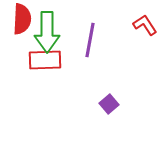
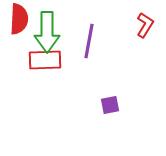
red semicircle: moved 3 px left
red L-shape: rotated 65 degrees clockwise
purple line: moved 1 px left, 1 px down
purple square: moved 1 px right, 1 px down; rotated 30 degrees clockwise
